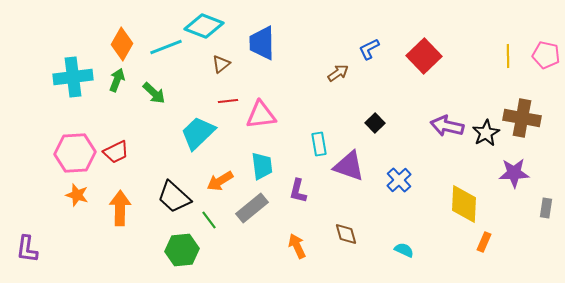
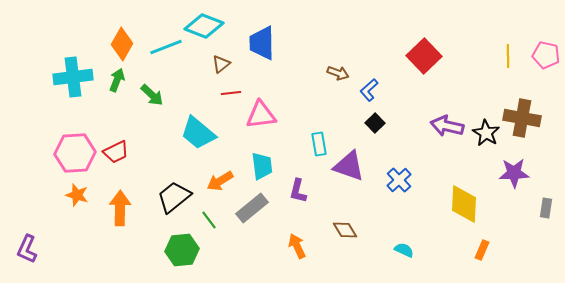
blue L-shape at (369, 49): moved 41 px down; rotated 15 degrees counterclockwise
brown arrow at (338, 73): rotated 55 degrees clockwise
green arrow at (154, 93): moved 2 px left, 2 px down
red line at (228, 101): moved 3 px right, 8 px up
cyan trapezoid at (198, 133): rotated 96 degrees counterclockwise
black star at (486, 133): rotated 12 degrees counterclockwise
black trapezoid at (174, 197): rotated 99 degrees clockwise
brown diamond at (346, 234): moved 1 px left, 4 px up; rotated 15 degrees counterclockwise
orange rectangle at (484, 242): moved 2 px left, 8 px down
purple L-shape at (27, 249): rotated 16 degrees clockwise
